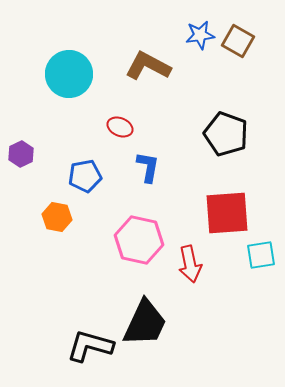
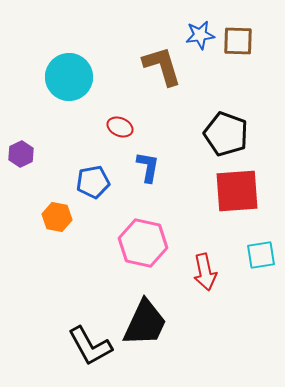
brown square: rotated 28 degrees counterclockwise
brown L-shape: moved 14 px right; rotated 45 degrees clockwise
cyan circle: moved 3 px down
blue pentagon: moved 8 px right, 6 px down
red square: moved 10 px right, 22 px up
pink hexagon: moved 4 px right, 3 px down
red arrow: moved 15 px right, 8 px down
black L-shape: rotated 135 degrees counterclockwise
